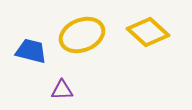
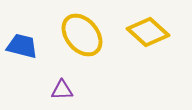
yellow ellipse: rotated 72 degrees clockwise
blue trapezoid: moved 9 px left, 5 px up
